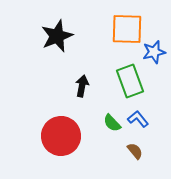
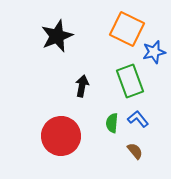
orange square: rotated 24 degrees clockwise
green semicircle: rotated 48 degrees clockwise
